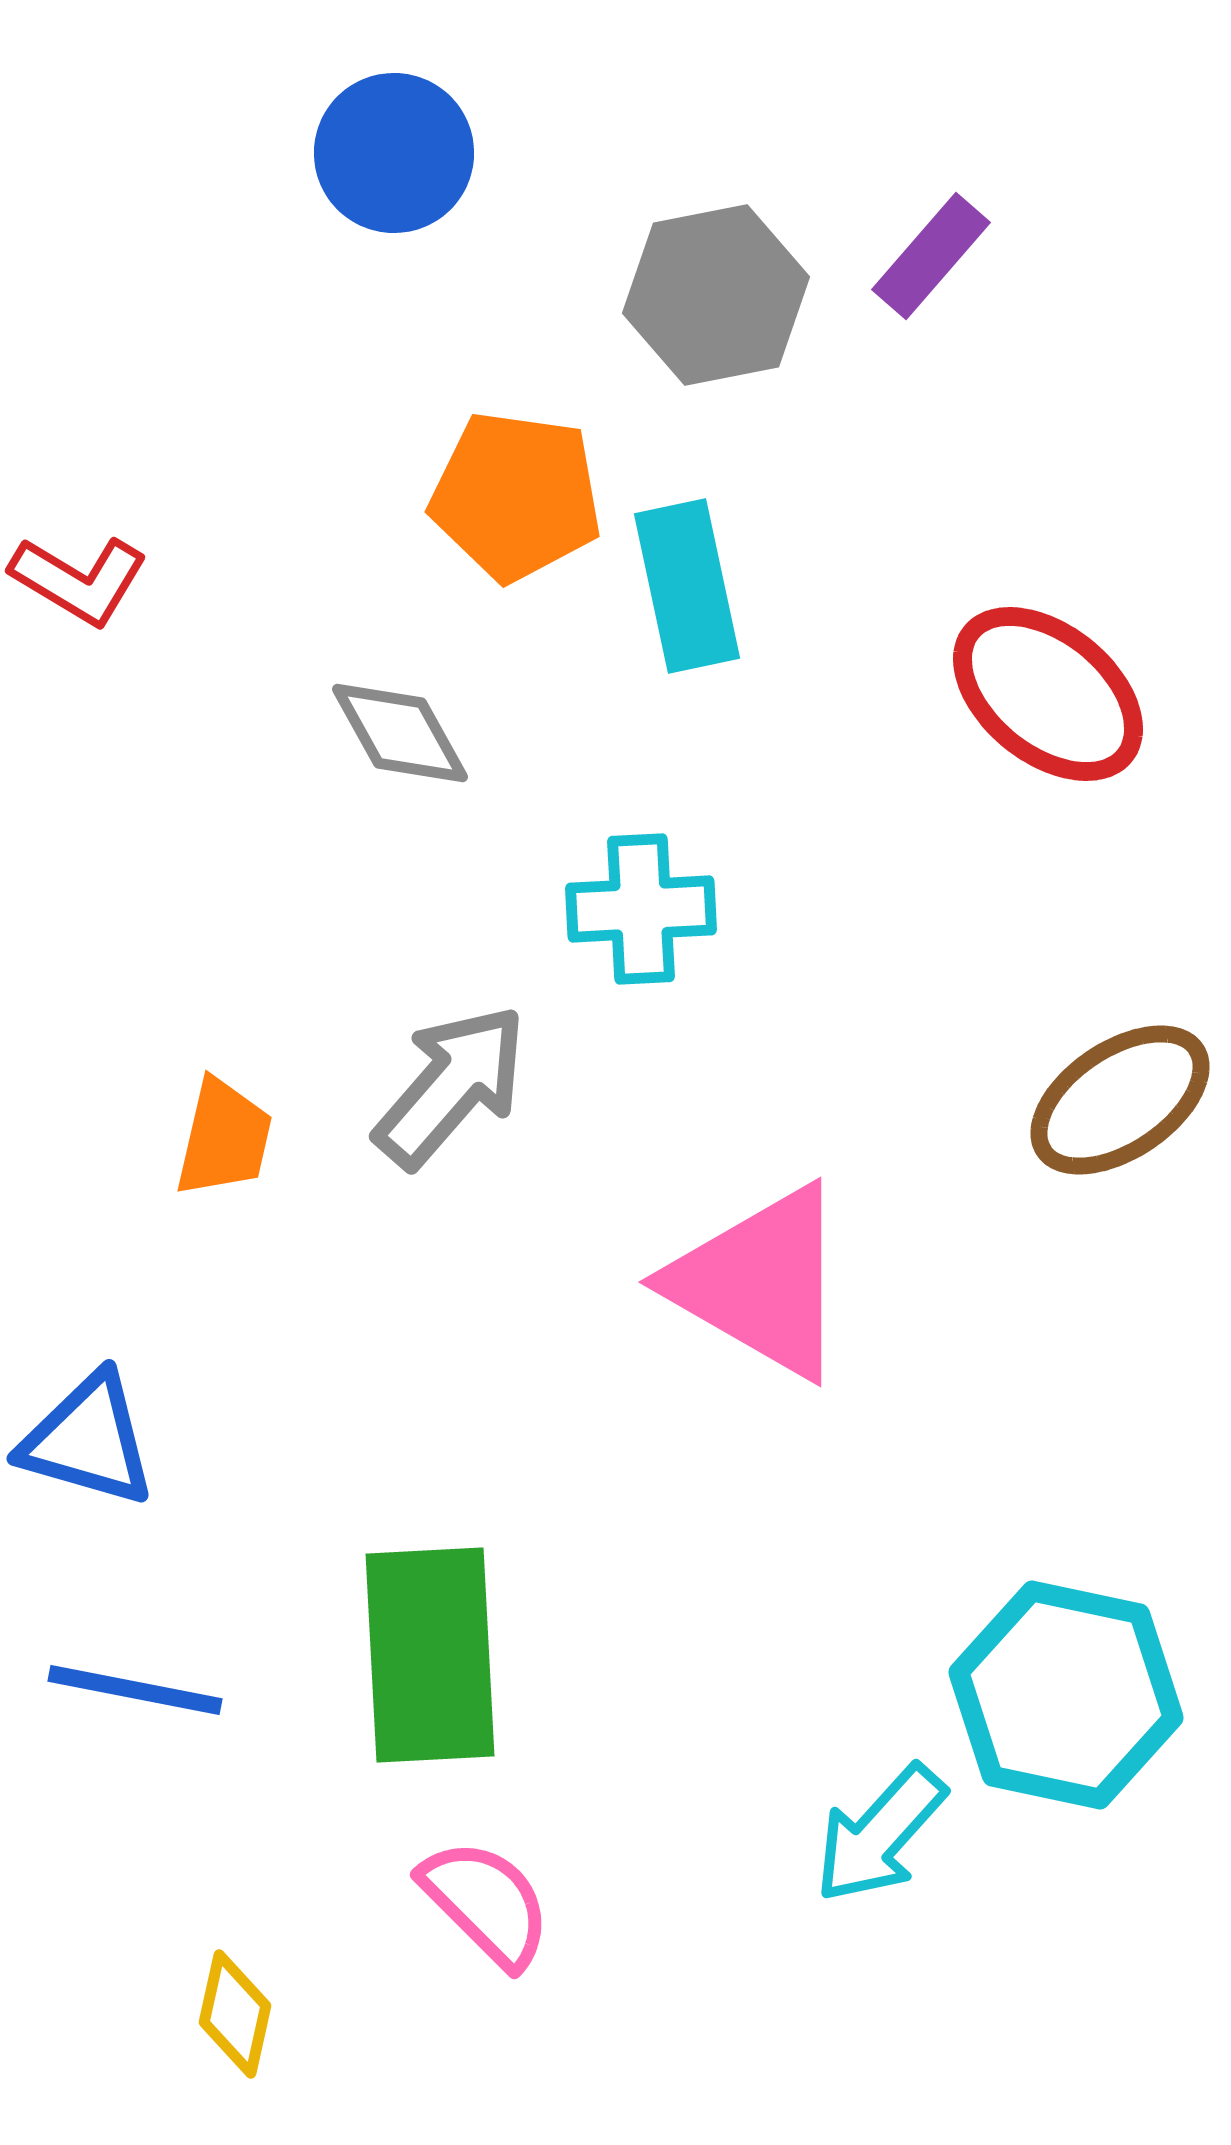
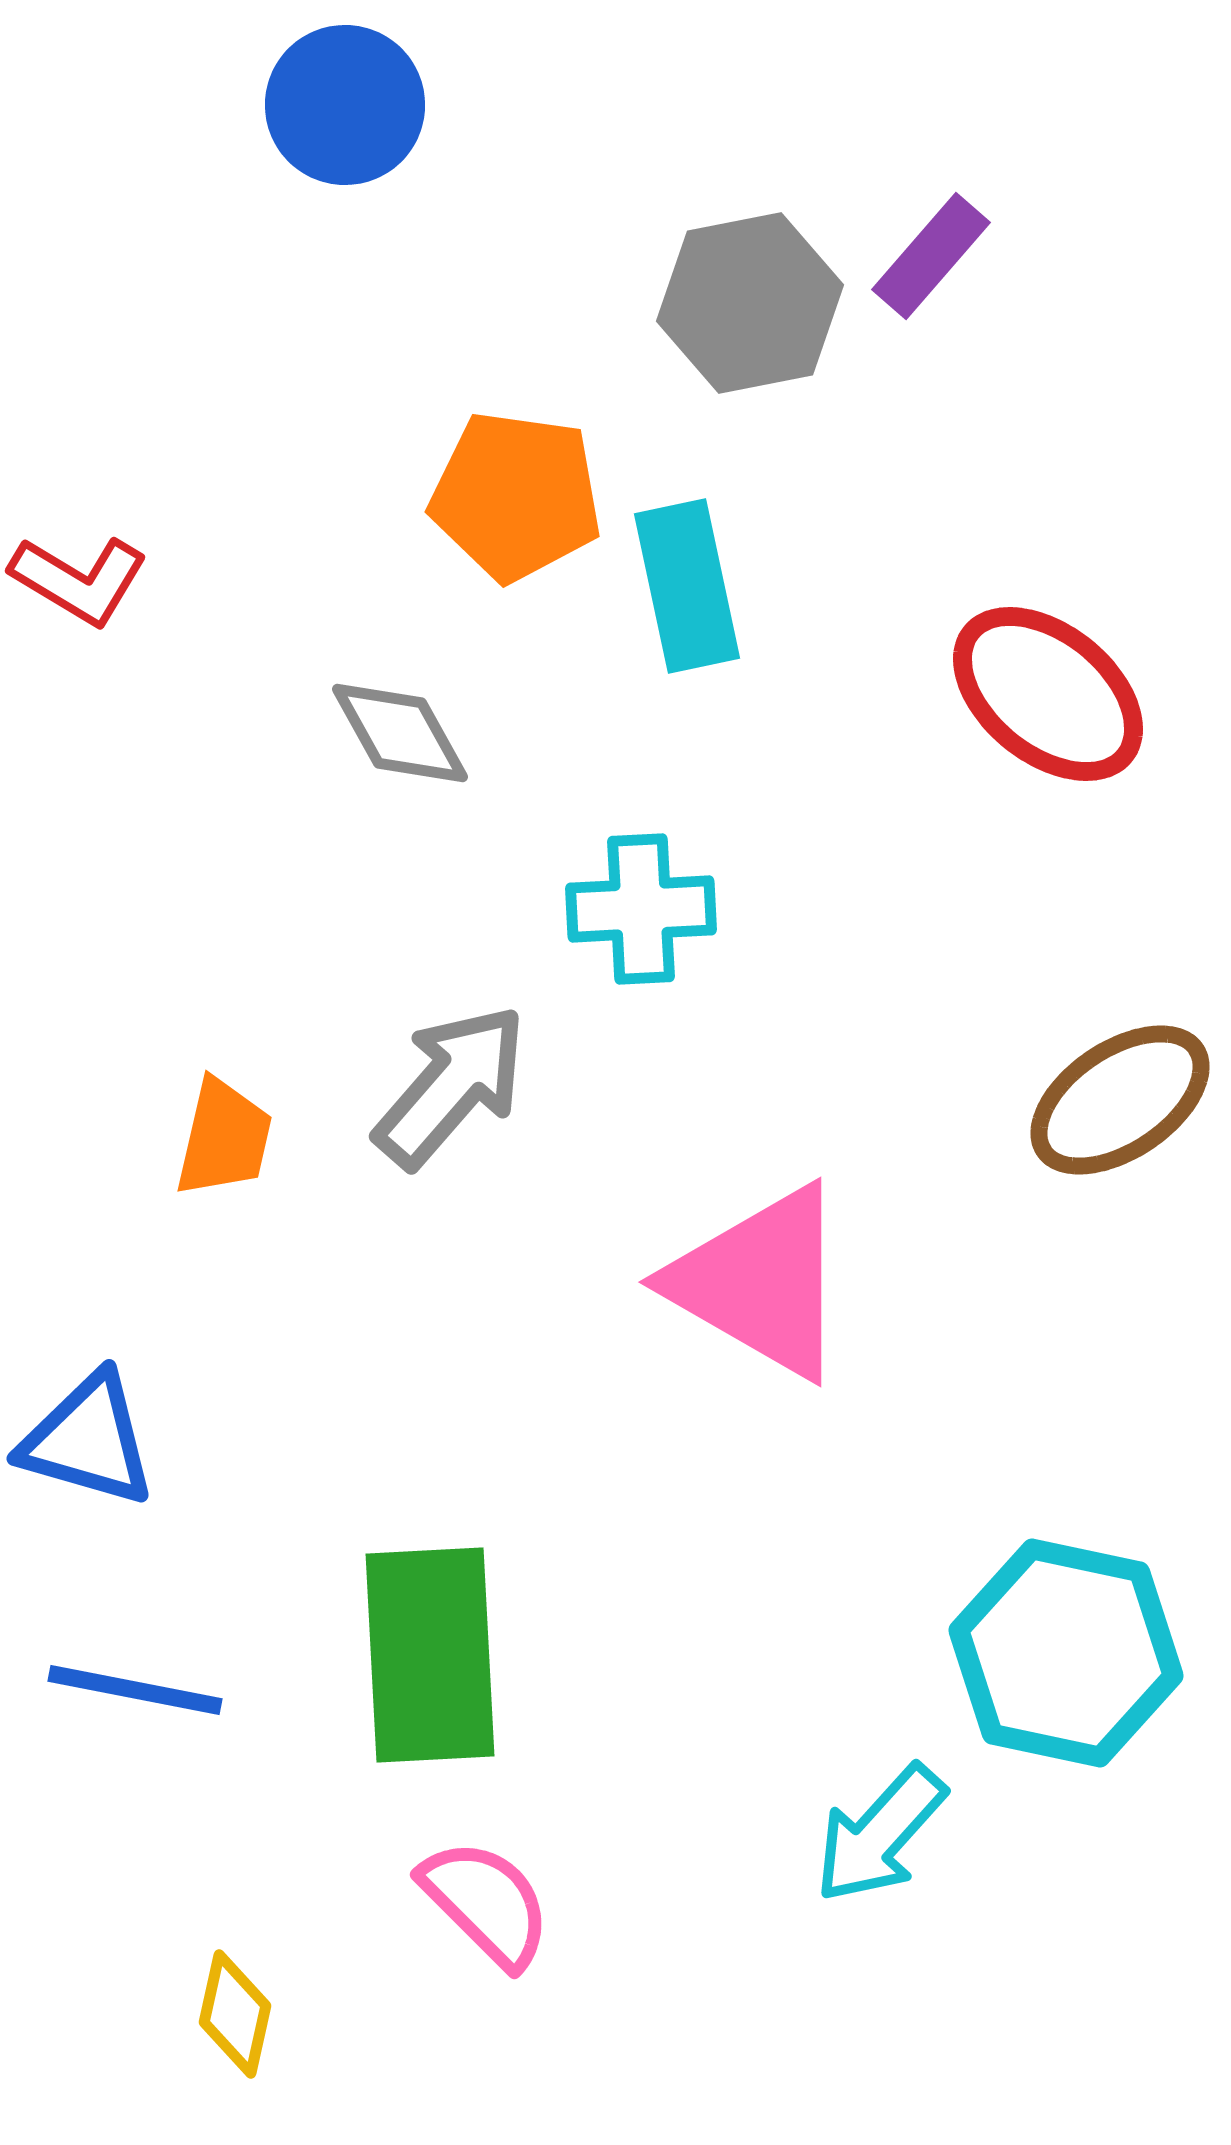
blue circle: moved 49 px left, 48 px up
gray hexagon: moved 34 px right, 8 px down
cyan hexagon: moved 42 px up
